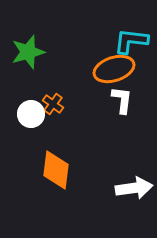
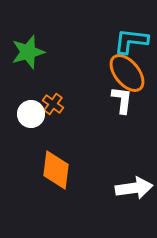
orange ellipse: moved 13 px right, 4 px down; rotated 69 degrees clockwise
